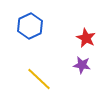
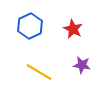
red star: moved 13 px left, 9 px up
yellow line: moved 7 px up; rotated 12 degrees counterclockwise
